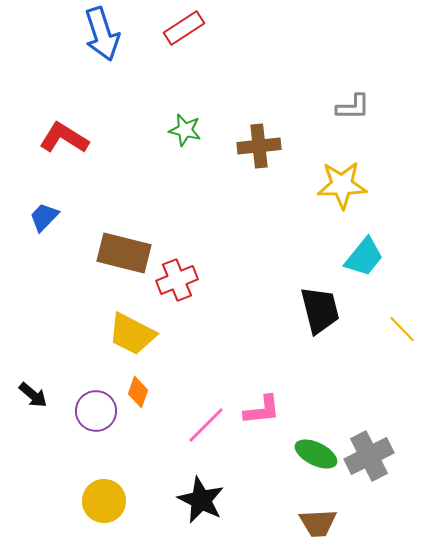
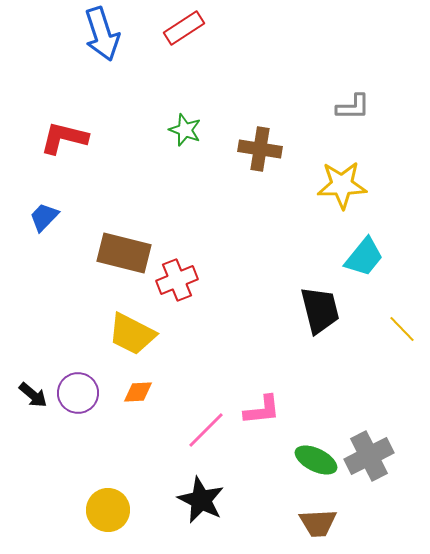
green star: rotated 8 degrees clockwise
red L-shape: rotated 18 degrees counterclockwise
brown cross: moved 1 px right, 3 px down; rotated 15 degrees clockwise
orange diamond: rotated 68 degrees clockwise
purple circle: moved 18 px left, 18 px up
pink line: moved 5 px down
green ellipse: moved 6 px down
yellow circle: moved 4 px right, 9 px down
